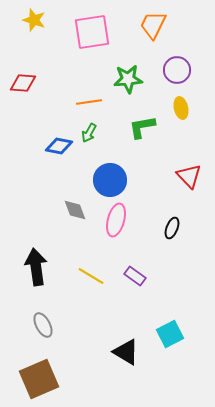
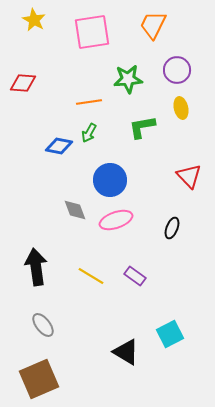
yellow star: rotated 10 degrees clockwise
pink ellipse: rotated 56 degrees clockwise
gray ellipse: rotated 10 degrees counterclockwise
